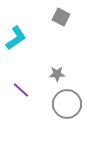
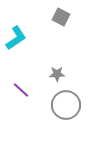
gray circle: moved 1 px left, 1 px down
